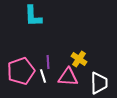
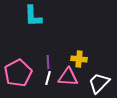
yellow cross: rotated 28 degrees counterclockwise
pink pentagon: moved 3 px left, 2 px down; rotated 8 degrees counterclockwise
white line: moved 5 px right, 2 px down; rotated 32 degrees clockwise
white trapezoid: rotated 135 degrees counterclockwise
